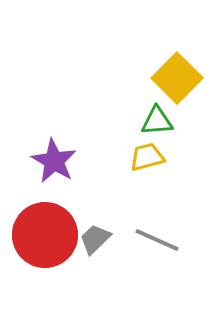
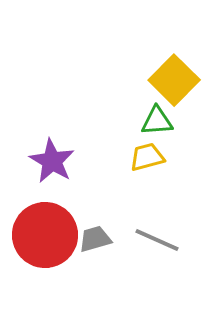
yellow square: moved 3 px left, 2 px down
purple star: moved 2 px left
gray trapezoid: rotated 28 degrees clockwise
